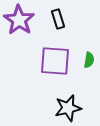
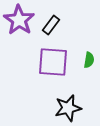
black rectangle: moved 7 px left, 6 px down; rotated 54 degrees clockwise
purple square: moved 2 px left, 1 px down
